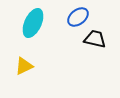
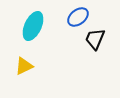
cyan ellipse: moved 3 px down
black trapezoid: rotated 80 degrees counterclockwise
